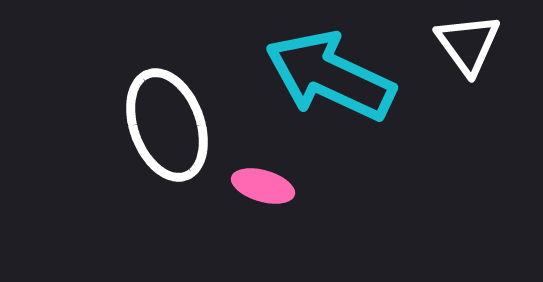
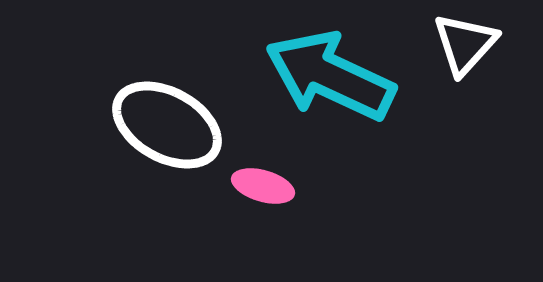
white triangle: moved 3 px left; rotated 18 degrees clockwise
white ellipse: rotated 41 degrees counterclockwise
